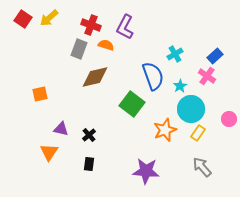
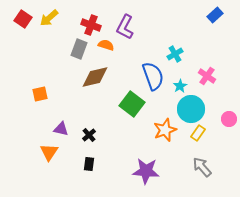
blue rectangle: moved 41 px up
